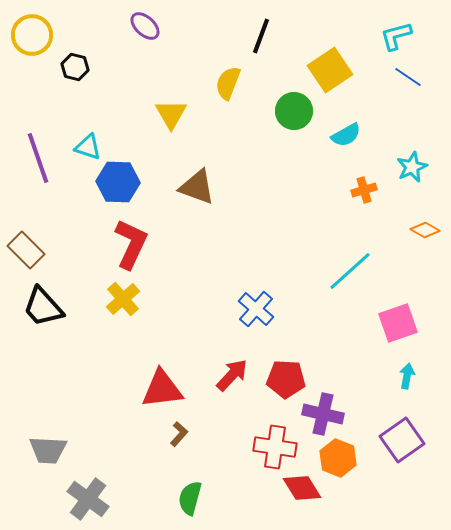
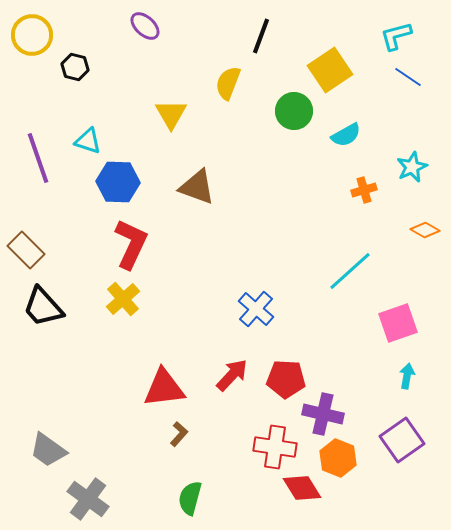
cyan triangle: moved 6 px up
red triangle: moved 2 px right, 1 px up
gray trapezoid: rotated 33 degrees clockwise
